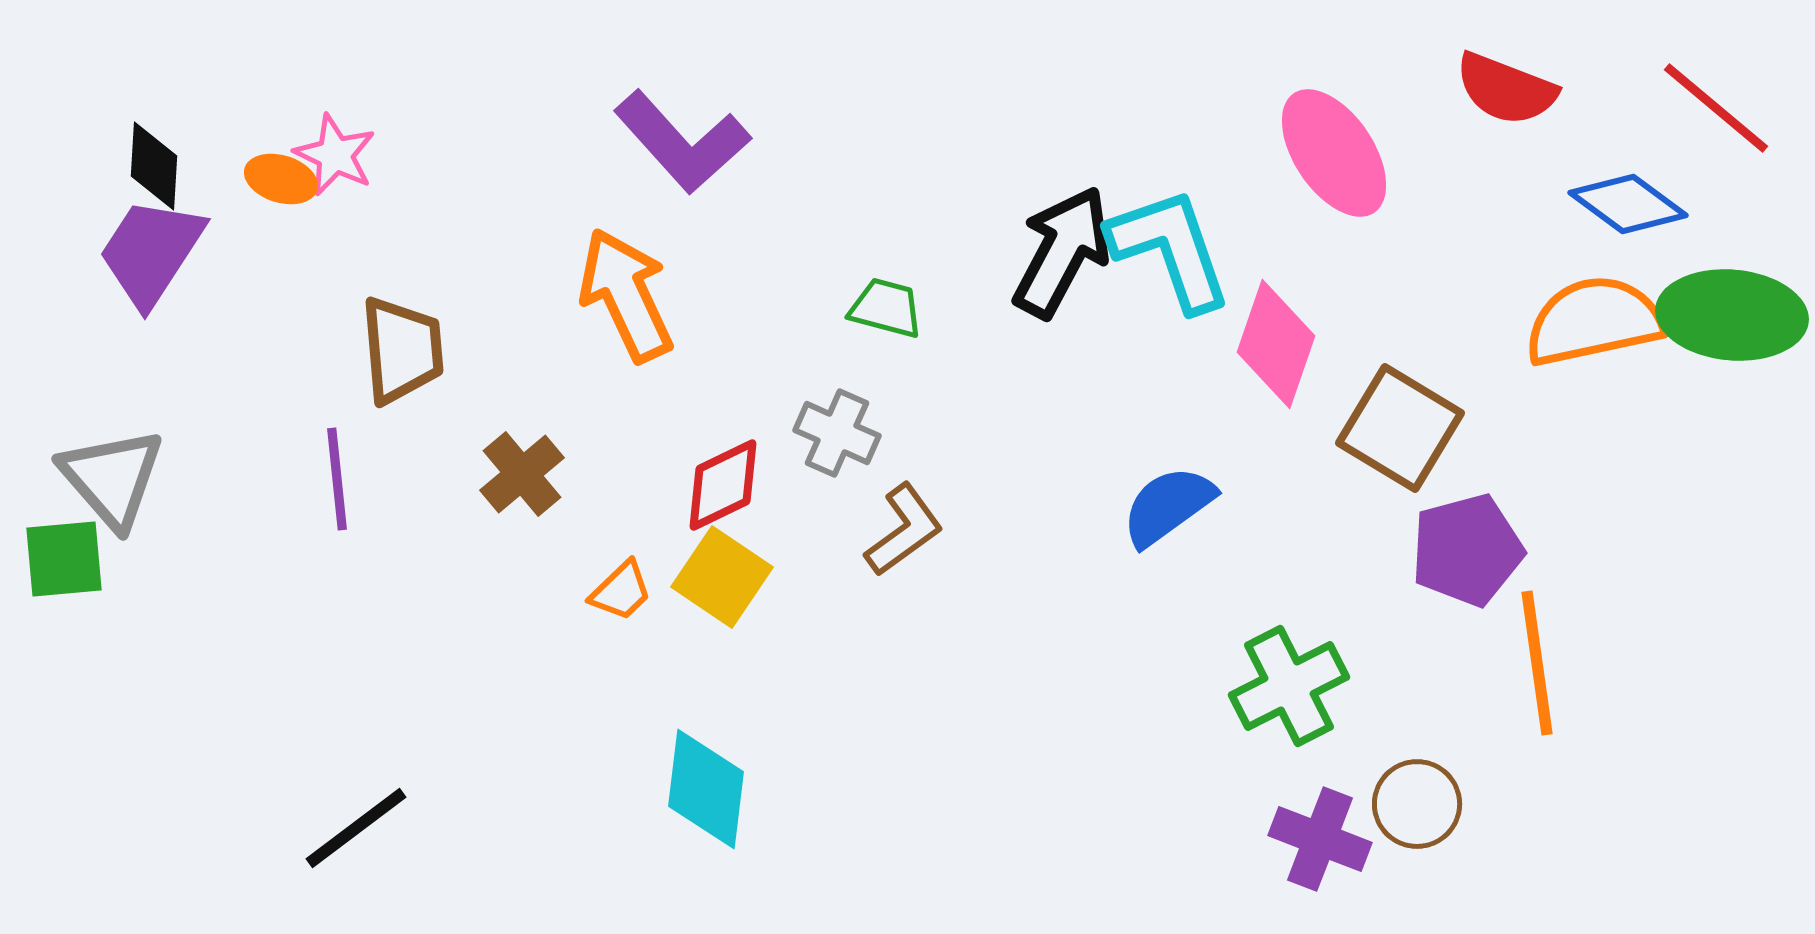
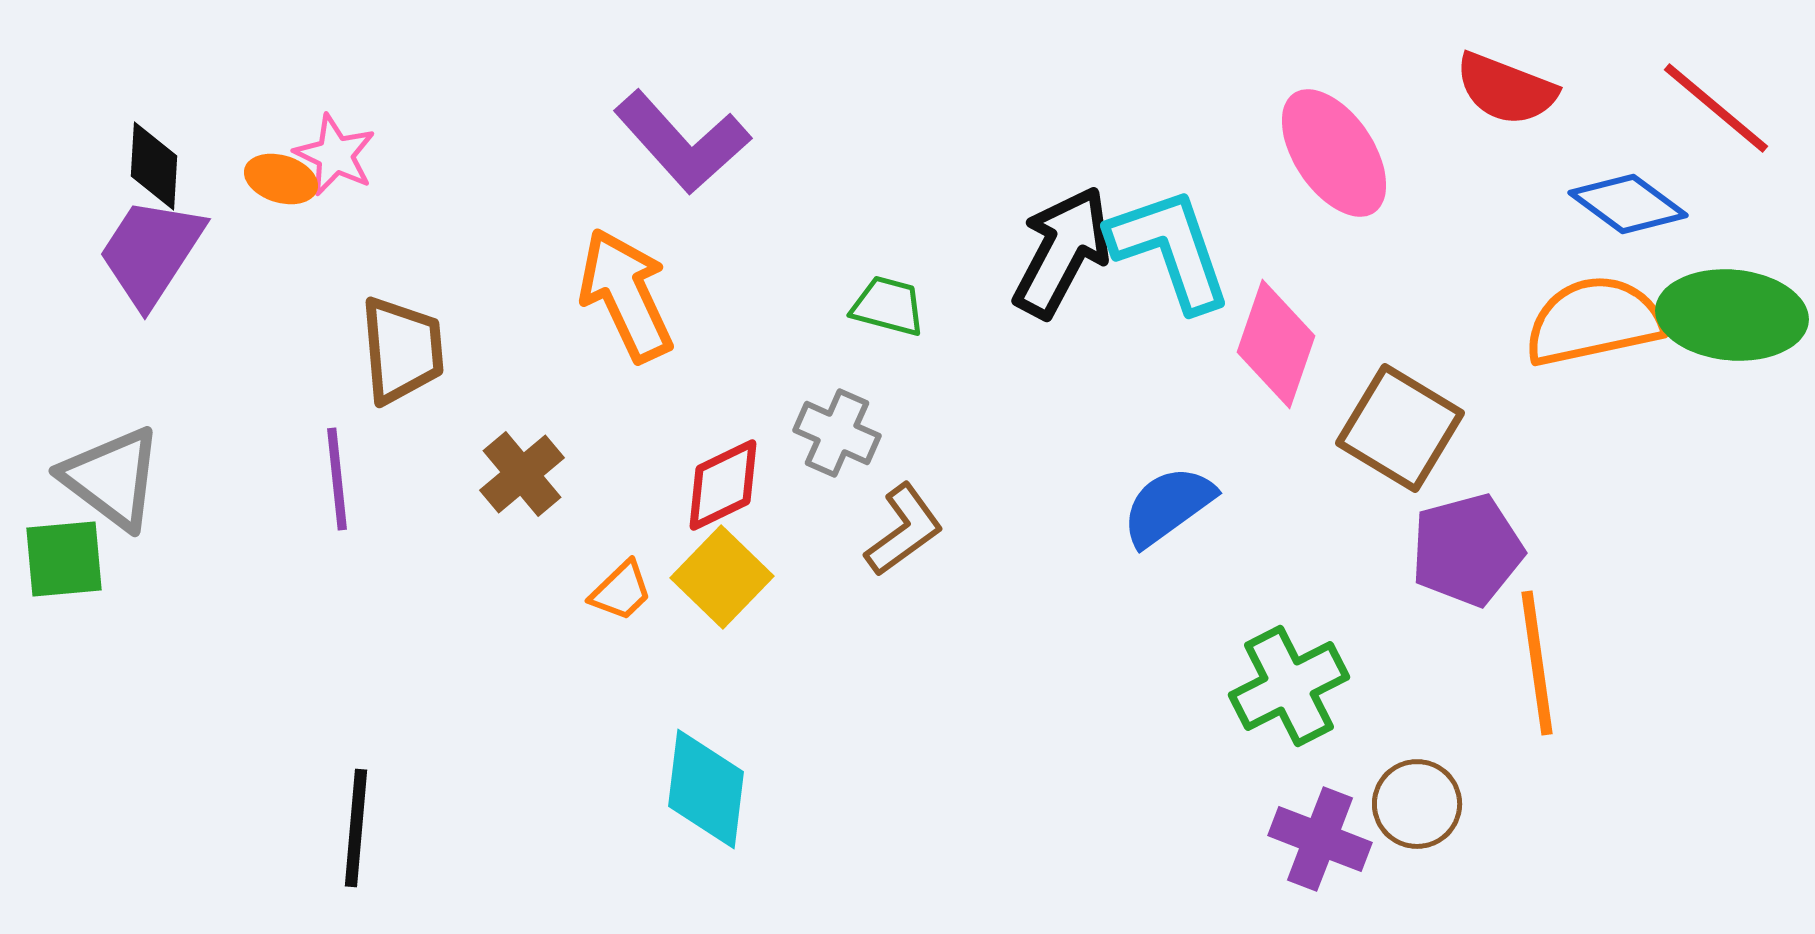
green trapezoid: moved 2 px right, 2 px up
gray triangle: rotated 12 degrees counterclockwise
yellow square: rotated 10 degrees clockwise
black line: rotated 48 degrees counterclockwise
